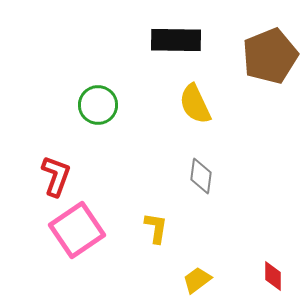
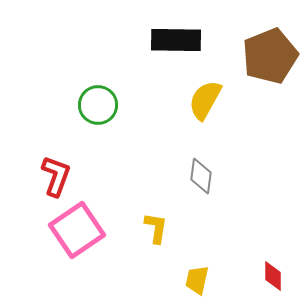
yellow semicircle: moved 10 px right, 4 px up; rotated 54 degrees clockwise
yellow trapezoid: rotated 40 degrees counterclockwise
